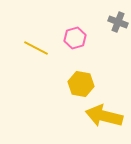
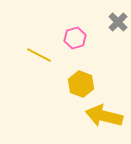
gray cross: rotated 24 degrees clockwise
yellow line: moved 3 px right, 7 px down
yellow hexagon: rotated 10 degrees clockwise
